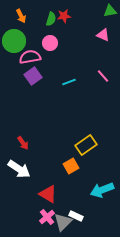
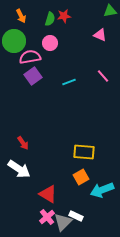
green semicircle: moved 1 px left
pink triangle: moved 3 px left
yellow rectangle: moved 2 px left, 7 px down; rotated 40 degrees clockwise
orange square: moved 10 px right, 11 px down
